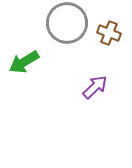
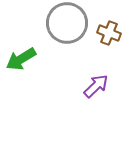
green arrow: moved 3 px left, 3 px up
purple arrow: moved 1 px right, 1 px up
